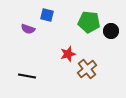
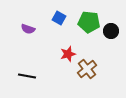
blue square: moved 12 px right, 3 px down; rotated 16 degrees clockwise
